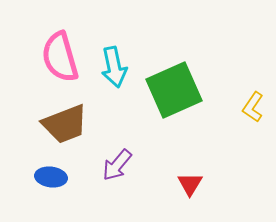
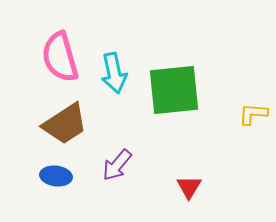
cyan arrow: moved 6 px down
green square: rotated 18 degrees clockwise
yellow L-shape: moved 7 px down; rotated 60 degrees clockwise
brown trapezoid: rotated 12 degrees counterclockwise
blue ellipse: moved 5 px right, 1 px up
red triangle: moved 1 px left, 3 px down
